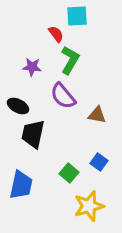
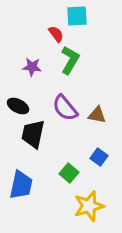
purple semicircle: moved 2 px right, 12 px down
blue square: moved 5 px up
